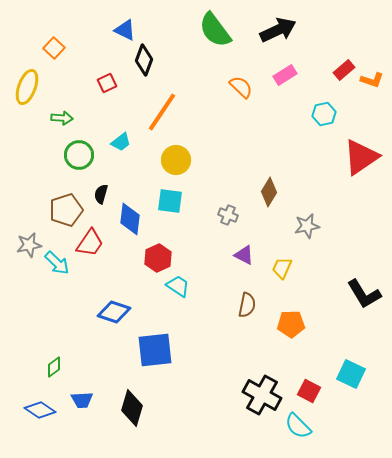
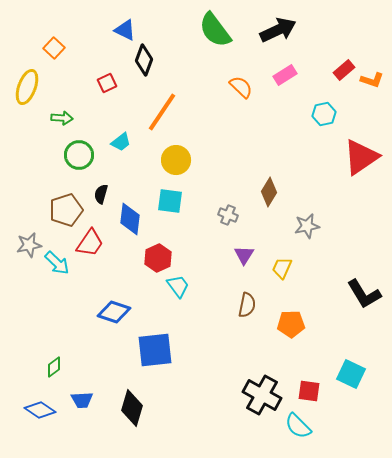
purple triangle at (244, 255): rotated 35 degrees clockwise
cyan trapezoid at (178, 286): rotated 20 degrees clockwise
red square at (309, 391): rotated 20 degrees counterclockwise
